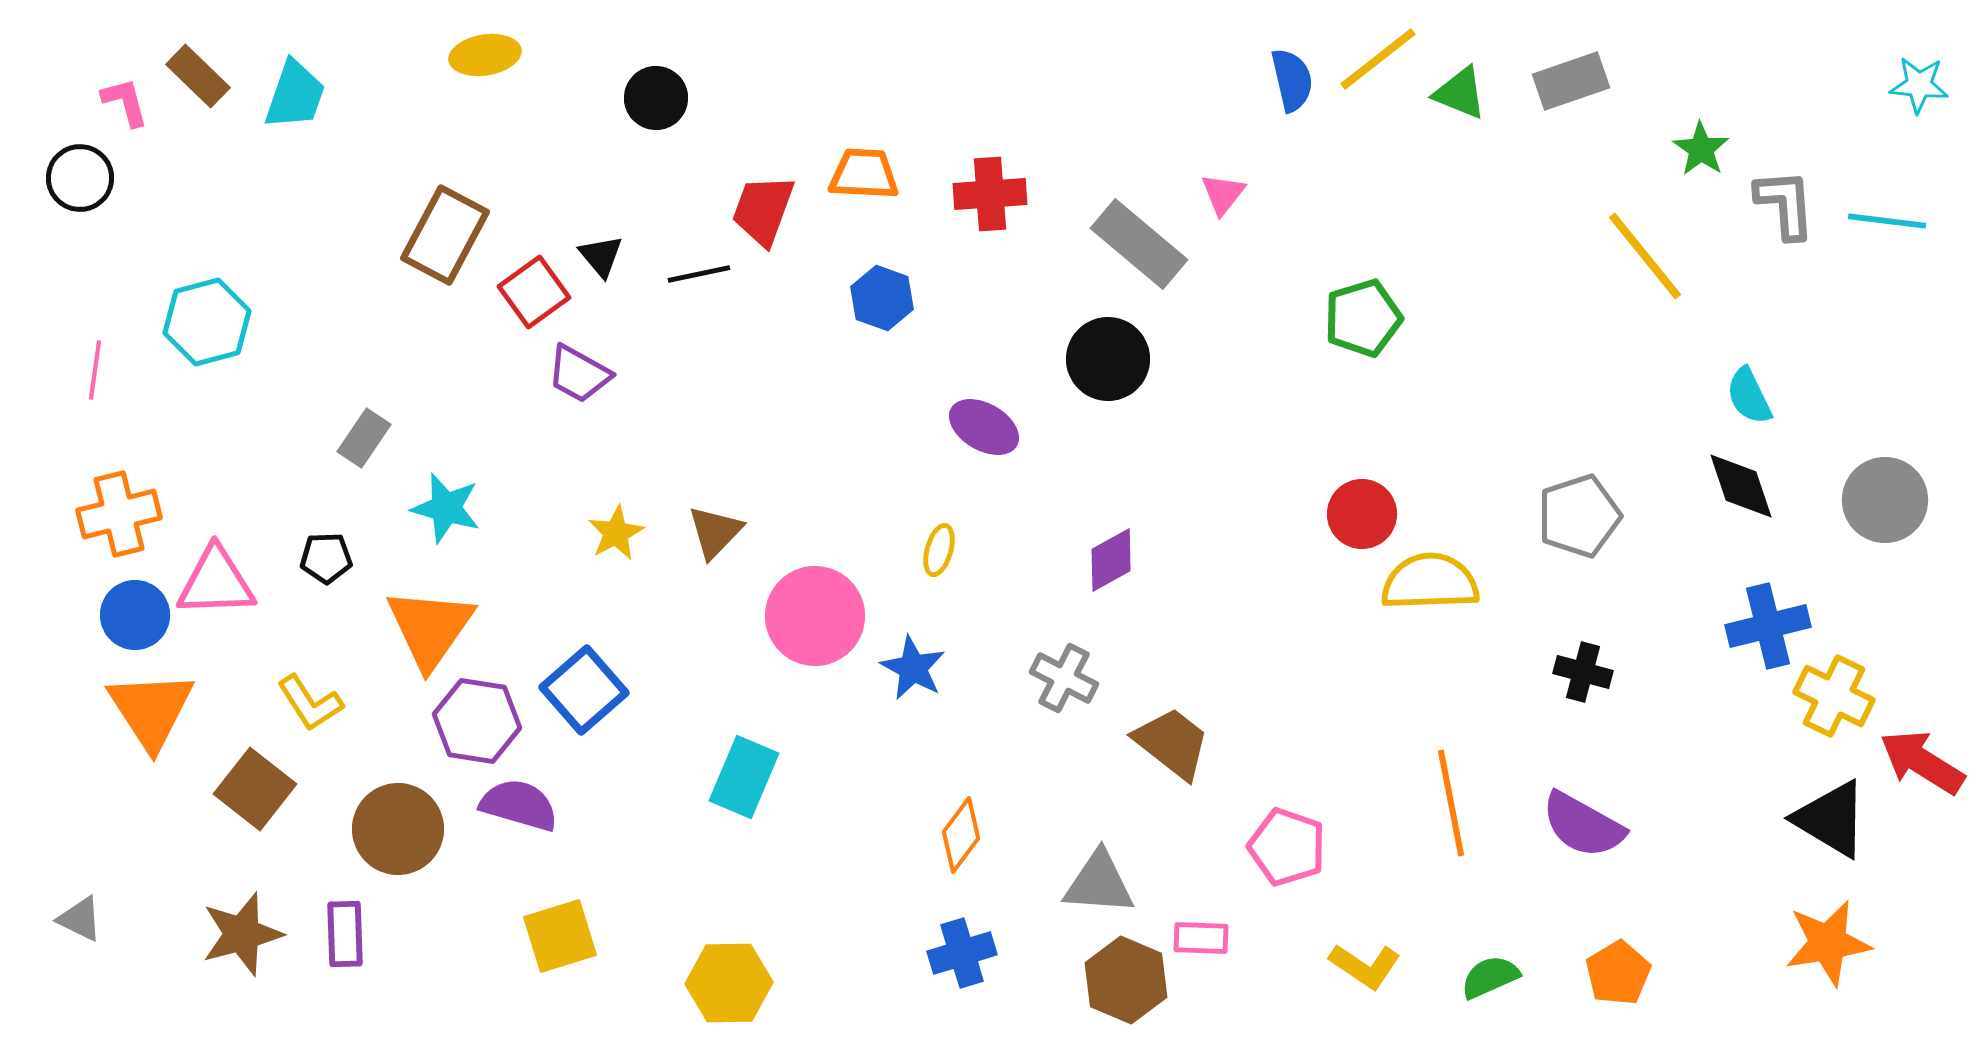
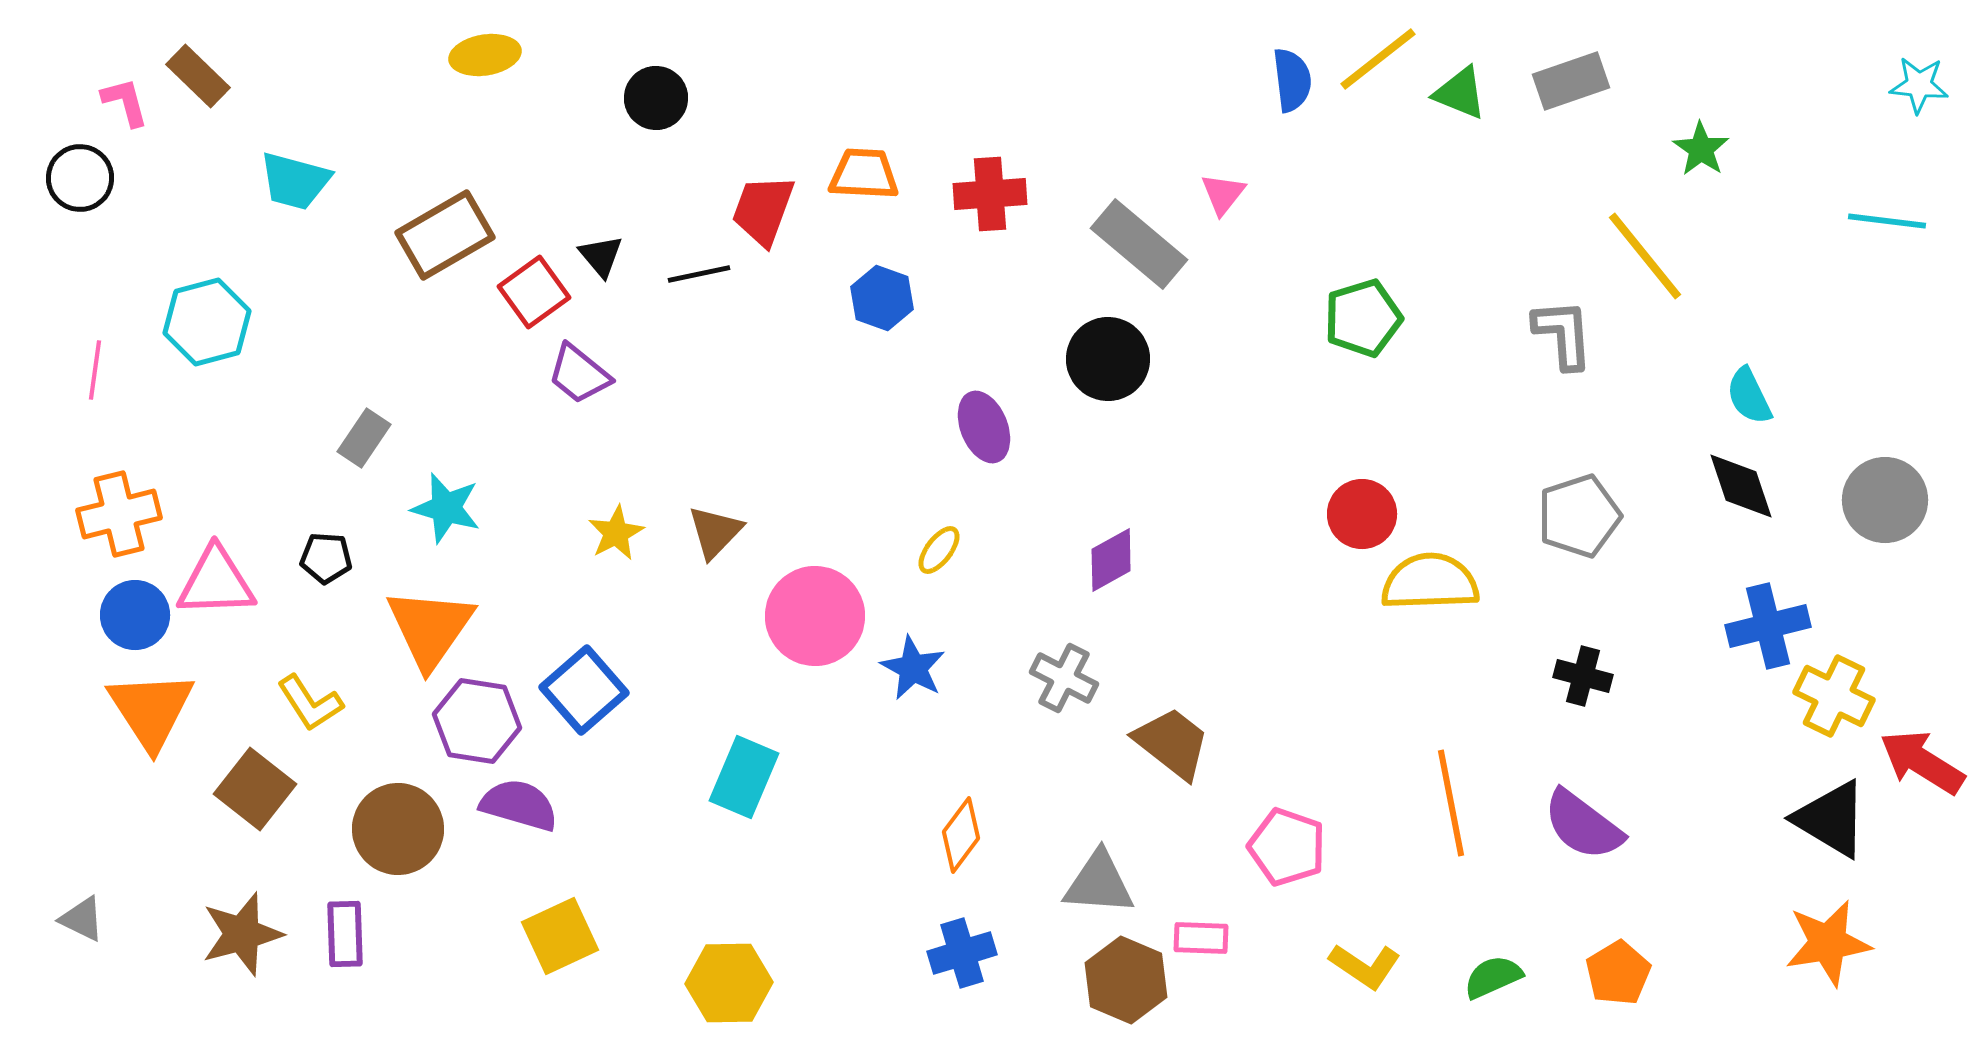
blue semicircle at (1292, 80): rotated 6 degrees clockwise
cyan trapezoid at (295, 95): moved 86 px down; rotated 86 degrees clockwise
gray L-shape at (1785, 204): moved 222 px left, 130 px down
brown rectangle at (445, 235): rotated 32 degrees clockwise
purple trapezoid at (579, 374): rotated 10 degrees clockwise
purple ellipse at (984, 427): rotated 38 degrees clockwise
yellow ellipse at (939, 550): rotated 21 degrees clockwise
black pentagon at (326, 558): rotated 6 degrees clockwise
black cross at (1583, 672): moved 4 px down
purple semicircle at (1583, 825): rotated 8 degrees clockwise
gray triangle at (80, 919): moved 2 px right
yellow square at (560, 936): rotated 8 degrees counterclockwise
green semicircle at (1490, 977): moved 3 px right
